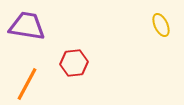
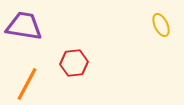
purple trapezoid: moved 3 px left
